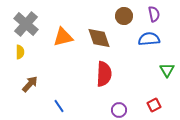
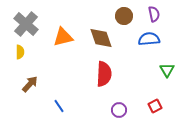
brown diamond: moved 2 px right
red square: moved 1 px right, 1 px down
